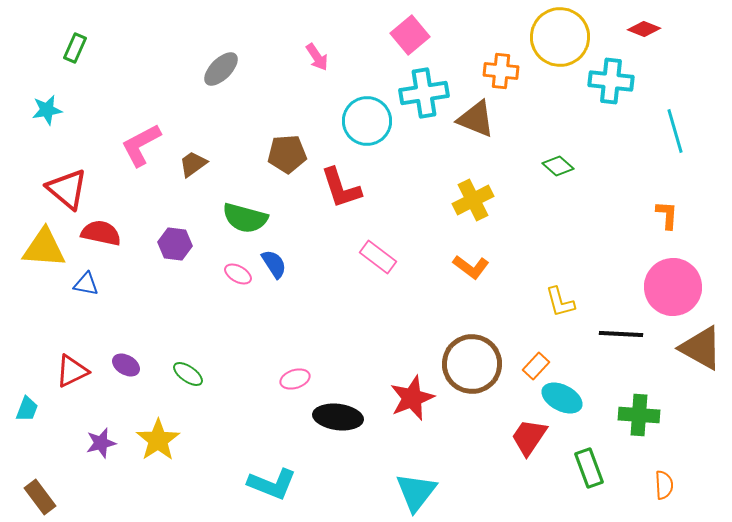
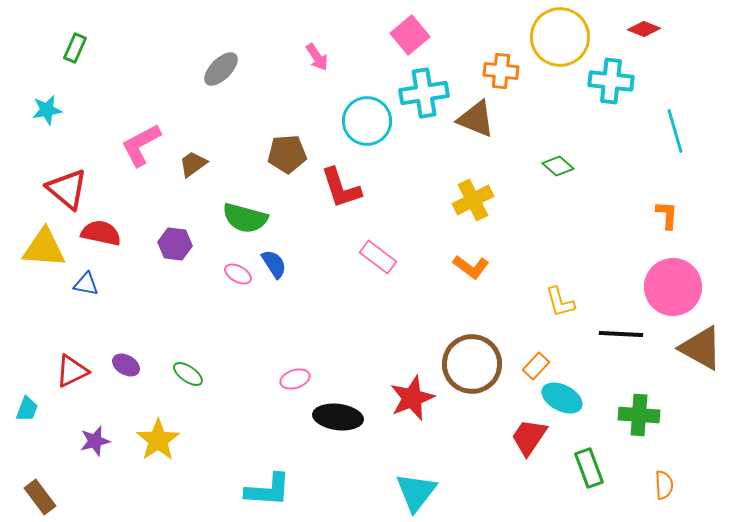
purple star at (101, 443): moved 6 px left, 2 px up
cyan L-shape at (272, 484): moved 4 px left, 6 px down; rotated 18 degrees counterclockwise
